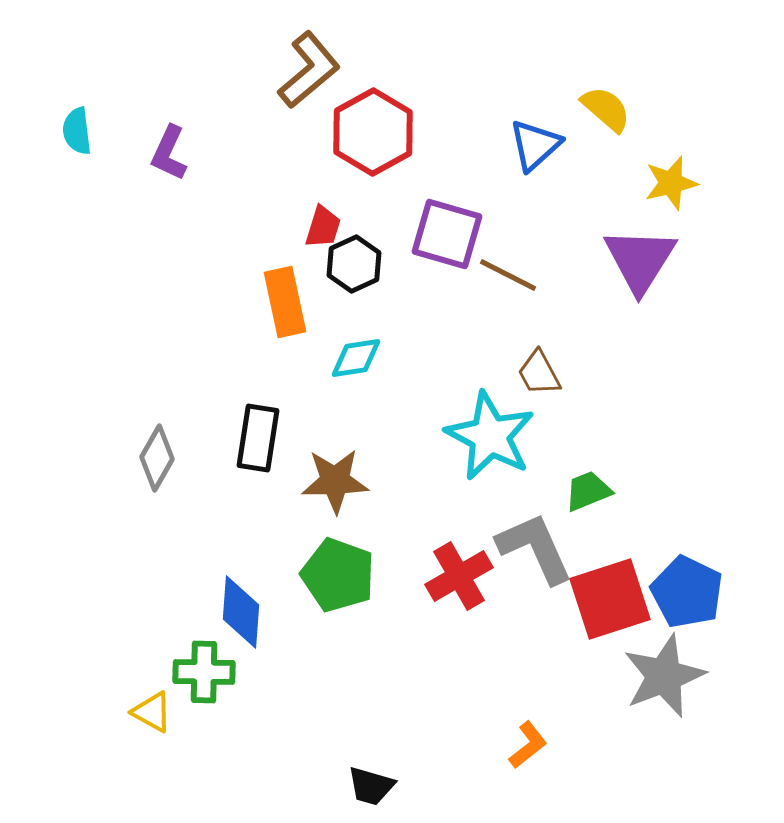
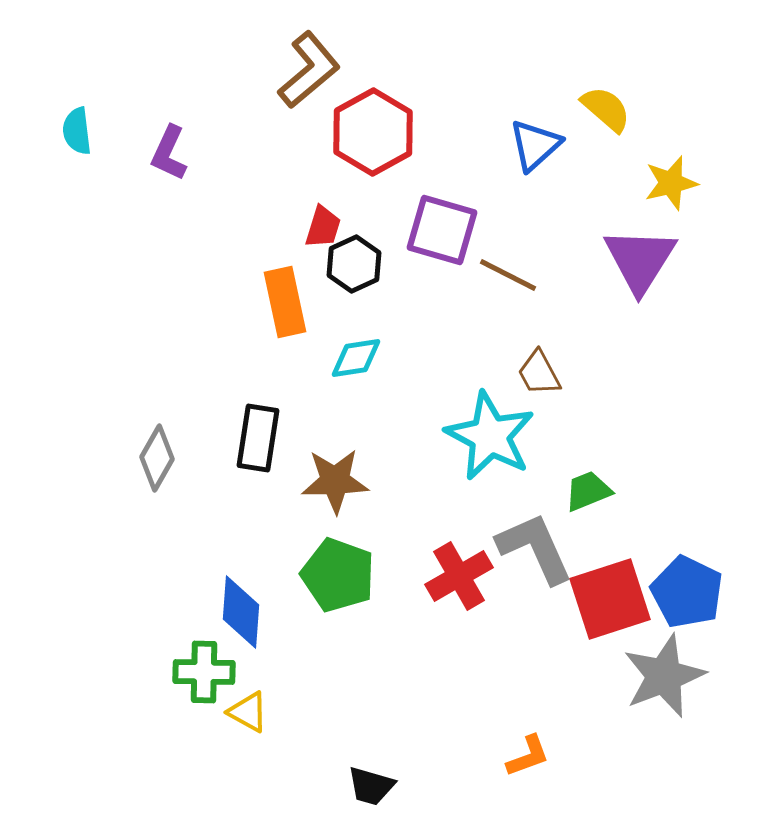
purple square: moved 5 px left, 4 px up
yellow triangle: moved 96 px right
orange L-shape: moved 11 px down; rotated 18 degrees clockwise
